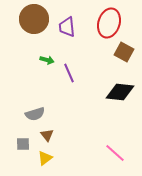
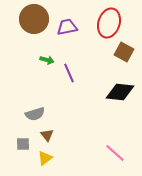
purple trapezoid: rotated 85 degrees clockwise
